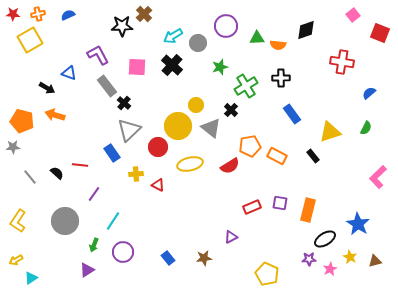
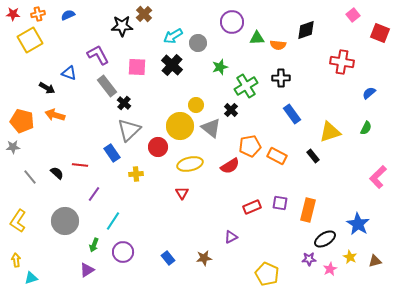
purple circle at (226, 26): moved 6 px right, 4 px up
yellow circle at (178, 126): moved 2 px right
red triangle at (158, 185): moved 24 px right, 8 px down; rotated 32 degrees clockwise
yellow arrow at (16, 260): rotated 112 degrees clockwise
cyan triangle at (31, 278): rotated 16 degrees clockwise
